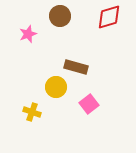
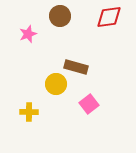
red diamond: rotated 8 degrees clockwise
yellow circle: moved 3 px up
yellow cross: moved 3 px left; rotated 18 degrees counterclockwise
